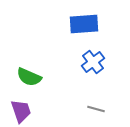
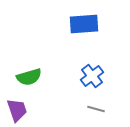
blue cross: moved 1 px left, 14 px down
green semicircle: rotated 40 degrees counterclockwise
purple trapezoid: moved 4 px left, 1 px up
